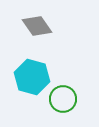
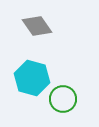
cyan hexagon: moved 1 px down
